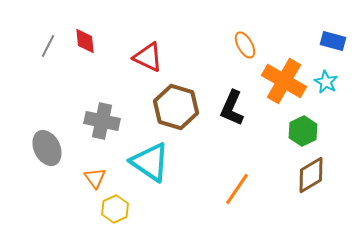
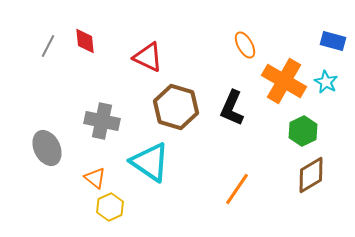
orange triangle: rotated 15 degrees counterclockwise
yellow hexagon: moved 5 px left, 2 px up
